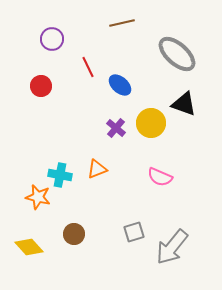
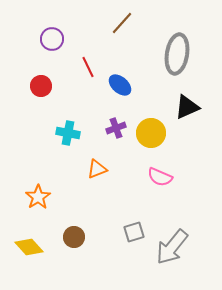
brown line: rotated 35 degrees counterclockwise
gray ellipse: rotated 57 degrees clockwise
black triangle: moved 3 px right, 3 px down; rotated 44 degrees counterclockwise
yellow circle: moved 10 px down
purple cross: rotated 30 degrees clockwise
cyan cross: moved 8 px right, 42 px up
orange star: rotated 25 degrees clockwise
brown circle: moved 3 px down
